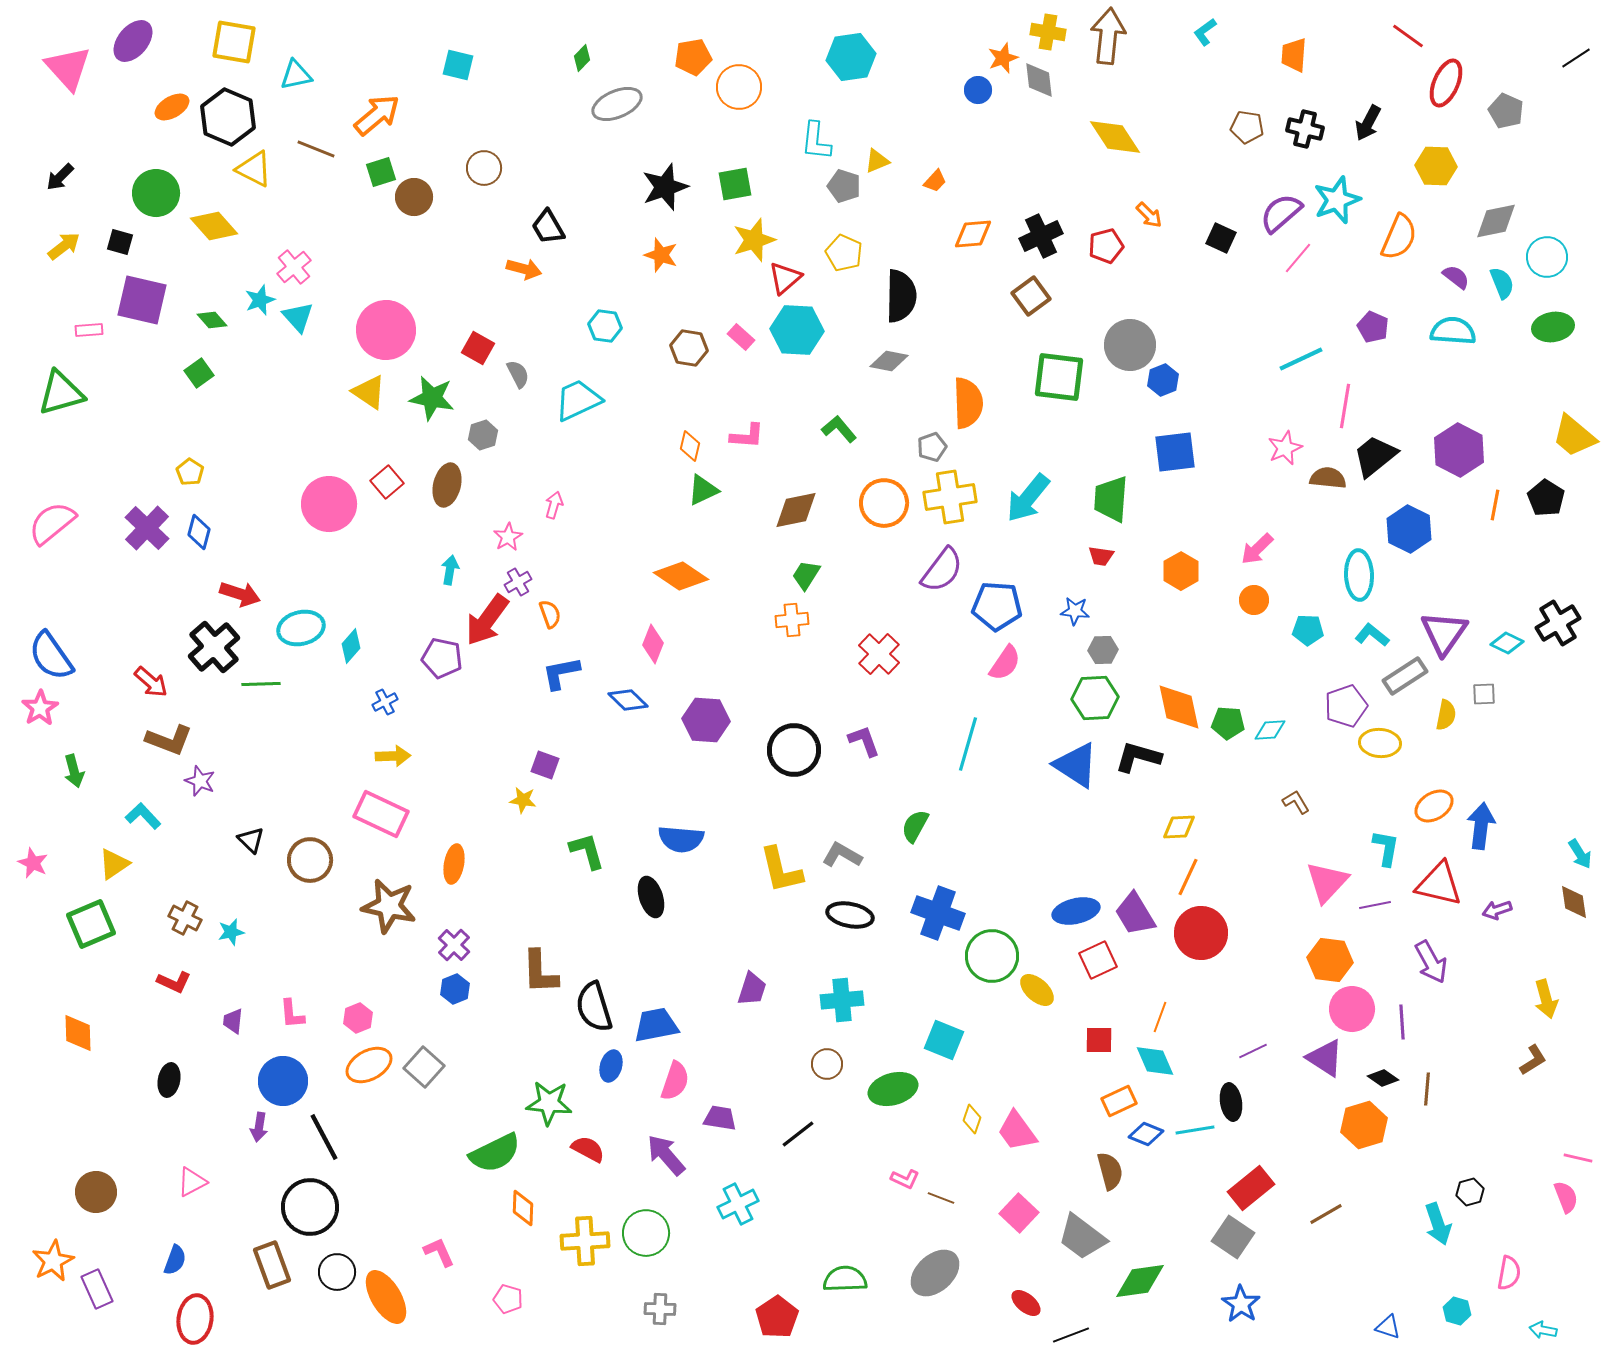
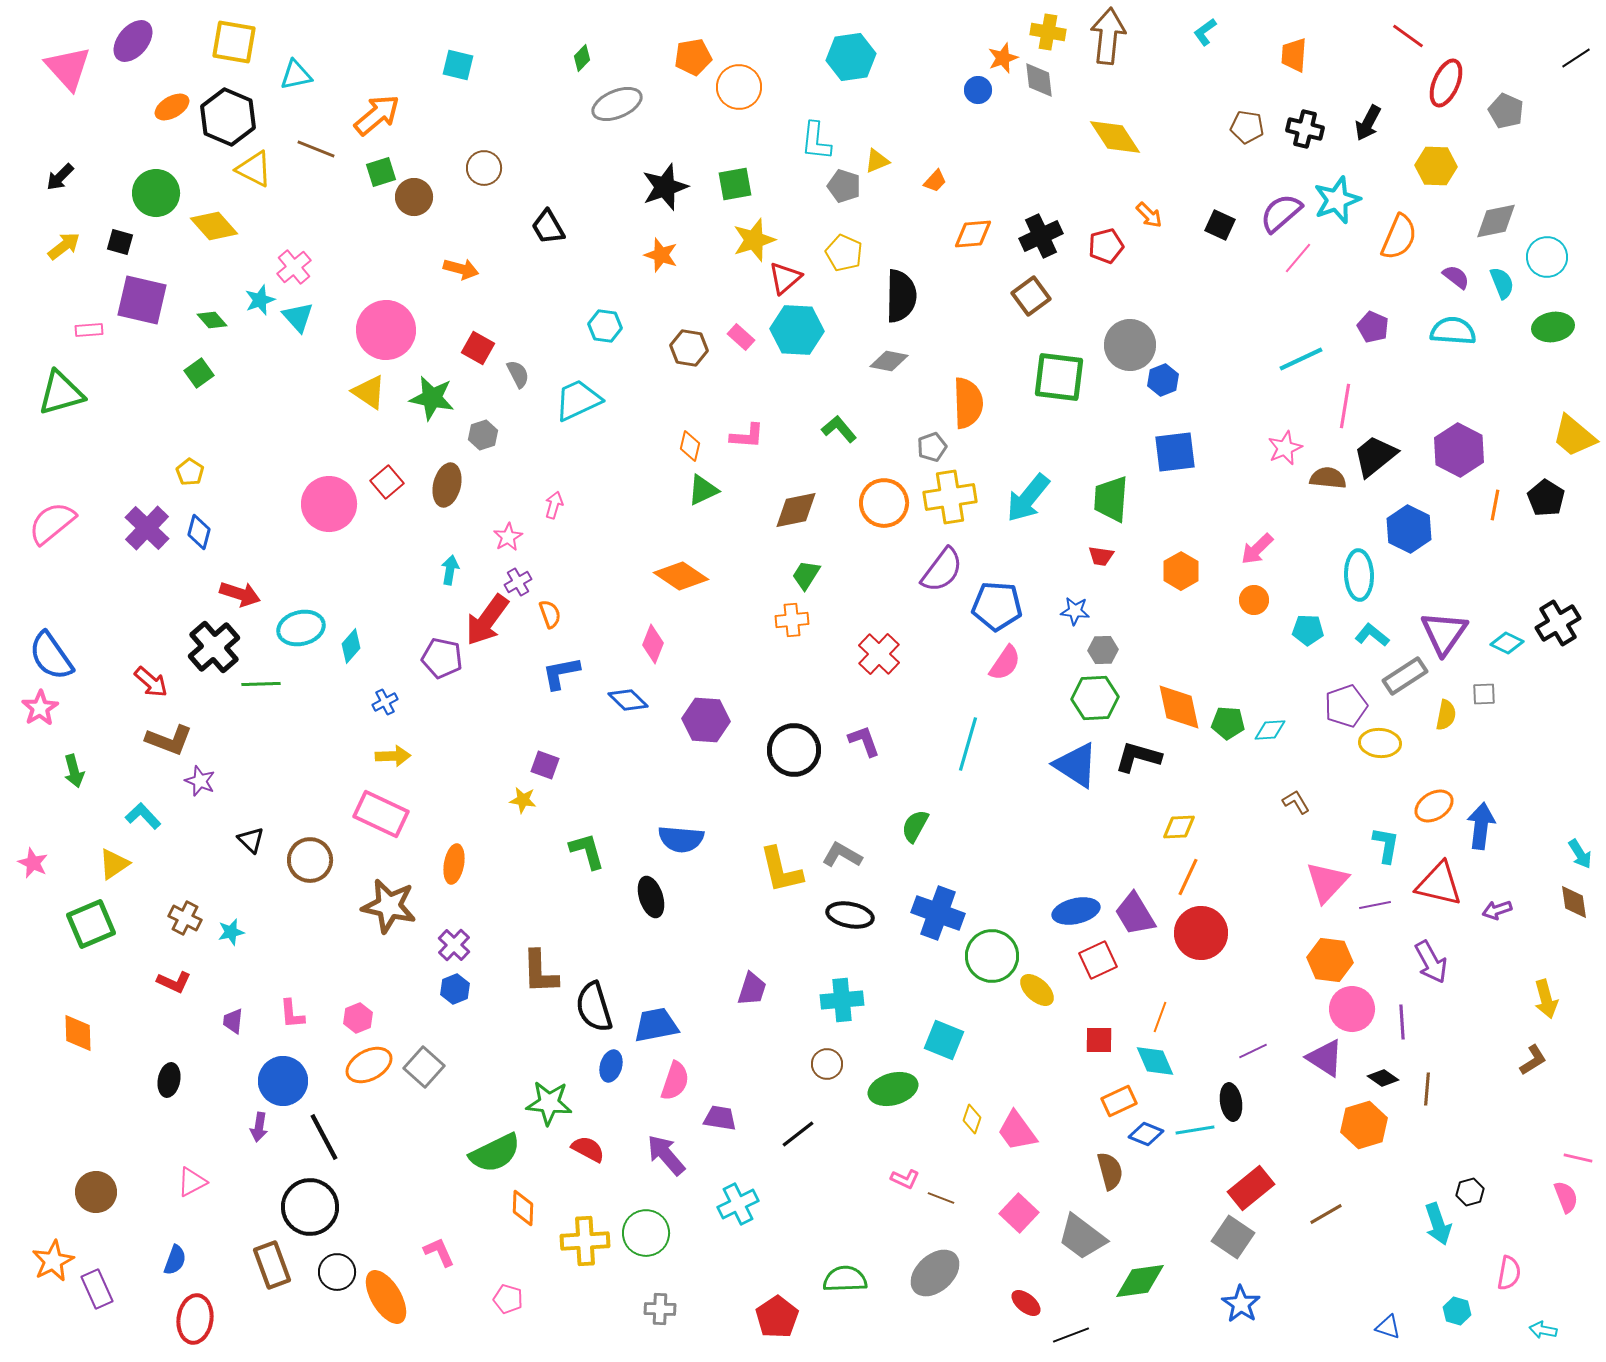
black square at (1221, 238): moved 1 px left, 13 px up
orange arrow at (524, 269): moved 63 px left
cyan L-shape at (1386, 848): moved 3 px up
